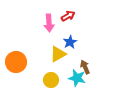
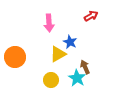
red arrow: moved 23 px right
blue star: rotated 16 degrees counterclockwise
orange circle: moved 1 px left, 5 px up
cyan star: rotated 18 degrees clockwise
